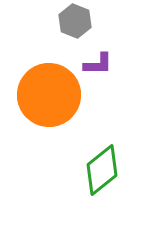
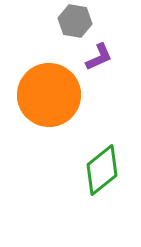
gray hexagon: rotated 12 degrees counterclockwise
purple L-shape: moved 1 px right, 7 px up; rotated 24 degrees counterclockwise
